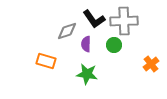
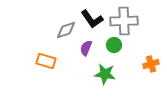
black L-shape: moved 2 px left
gray diamond: moved 1 px left, 1 px up
purple semicircle: moved 4 px down; rotated 21 degrees clockwise
orange cross: rotated 21 degrees clockwise
green star: moved 18 px right
